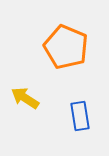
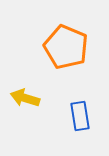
yellow arrow: rotated 16 degrees counterclockwise
